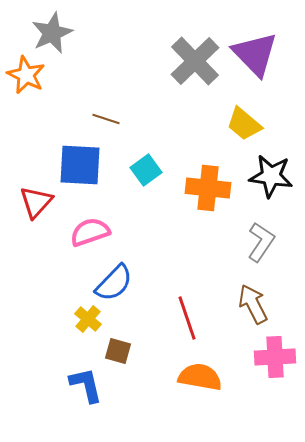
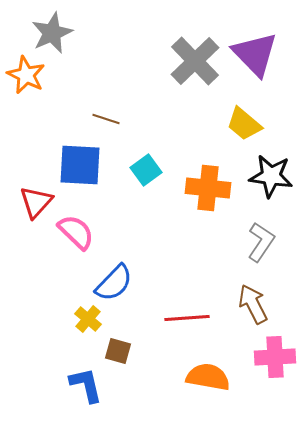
pink semicircle: moved 14 px left; rotated 63 degrees clockwise
red line: rotated 75 degrees counterclockwise
orange semicircle: moved 8 px right
